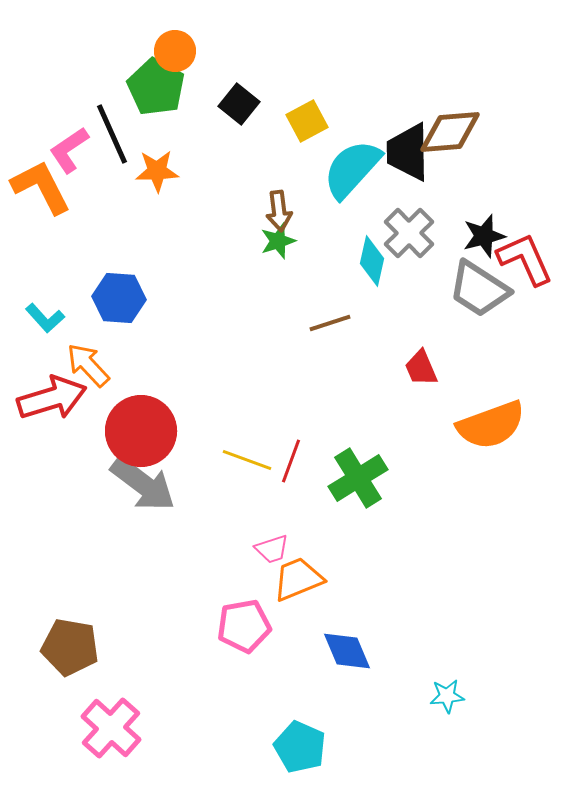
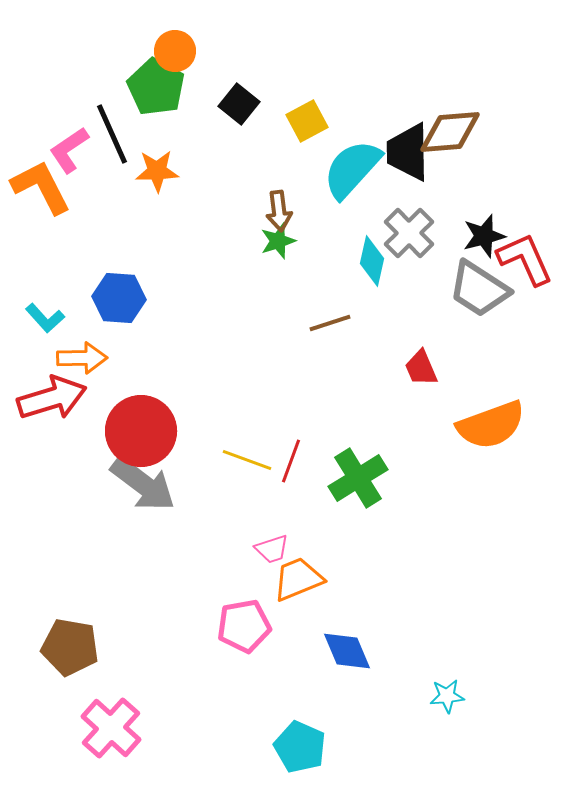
orange arrow: moved 6 px left, 7 px up; rotated 132 degrees clockwise
